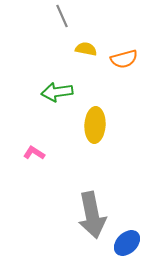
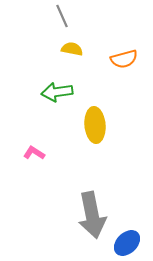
yellow semicircle: moved 14 px left
yellow ellipse: rotated 8 degrees counterclockwise
